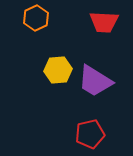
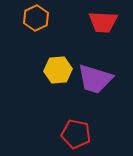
red trapezoid: moved 1 px left
purple trapezoid: moved 2 px up; rotated 15 degrees counterclockwise
red pentagon: moved 14 px left; rotated 24 degrees clockwise
